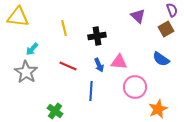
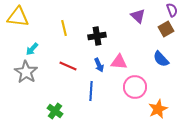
blue semicircle: rotated 12 degrees clockwise
